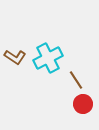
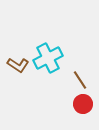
brown L-shape: moved 3 px right, 8 px down
brown line: moved 4 px right
